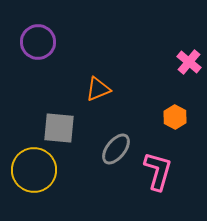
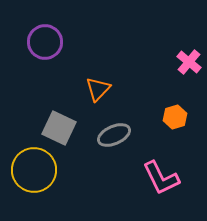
purple circle: moved 7 px right
orange triangle: rotated 24 degrees counterclockwise
orange hexagon: rotated 15 degrees clockwise
gray square: rotated 20 degrees clockwise
gray ellipse: moved 2 px left, 14 px up; rotated 28 degrees clockwise
pink L-shape: moved 3 px right, 7 px down; rotated 138 degrees clockwise
